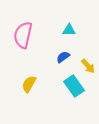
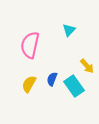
cyan triangle: rotated 48 degrees counterclockwise
pink semicircle: moved 7 px right, 10 px down
blue semicircle: moved 11 px left, 22 px down; rotated 32 degrees counterclockwise
yellow arrow: moved 1 px left
